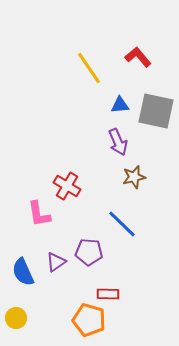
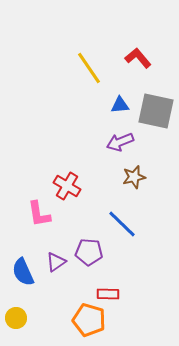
red L-shape: moved 1 px down
purple arrow: moved 2 px right; rotated 92 degrees clockwise
